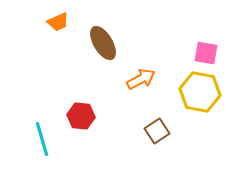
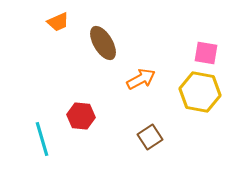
brown square: moved 7 px left, 6 px down
